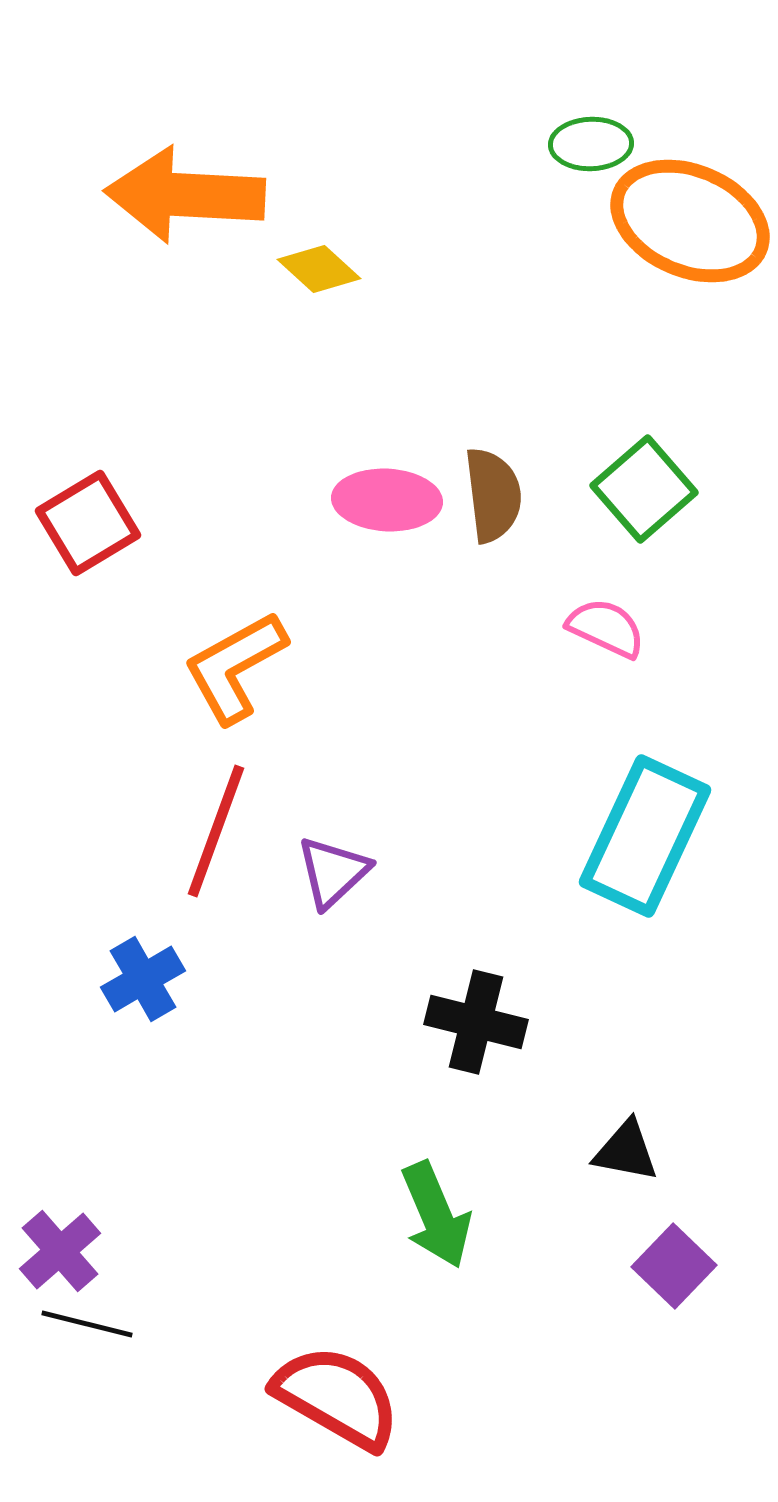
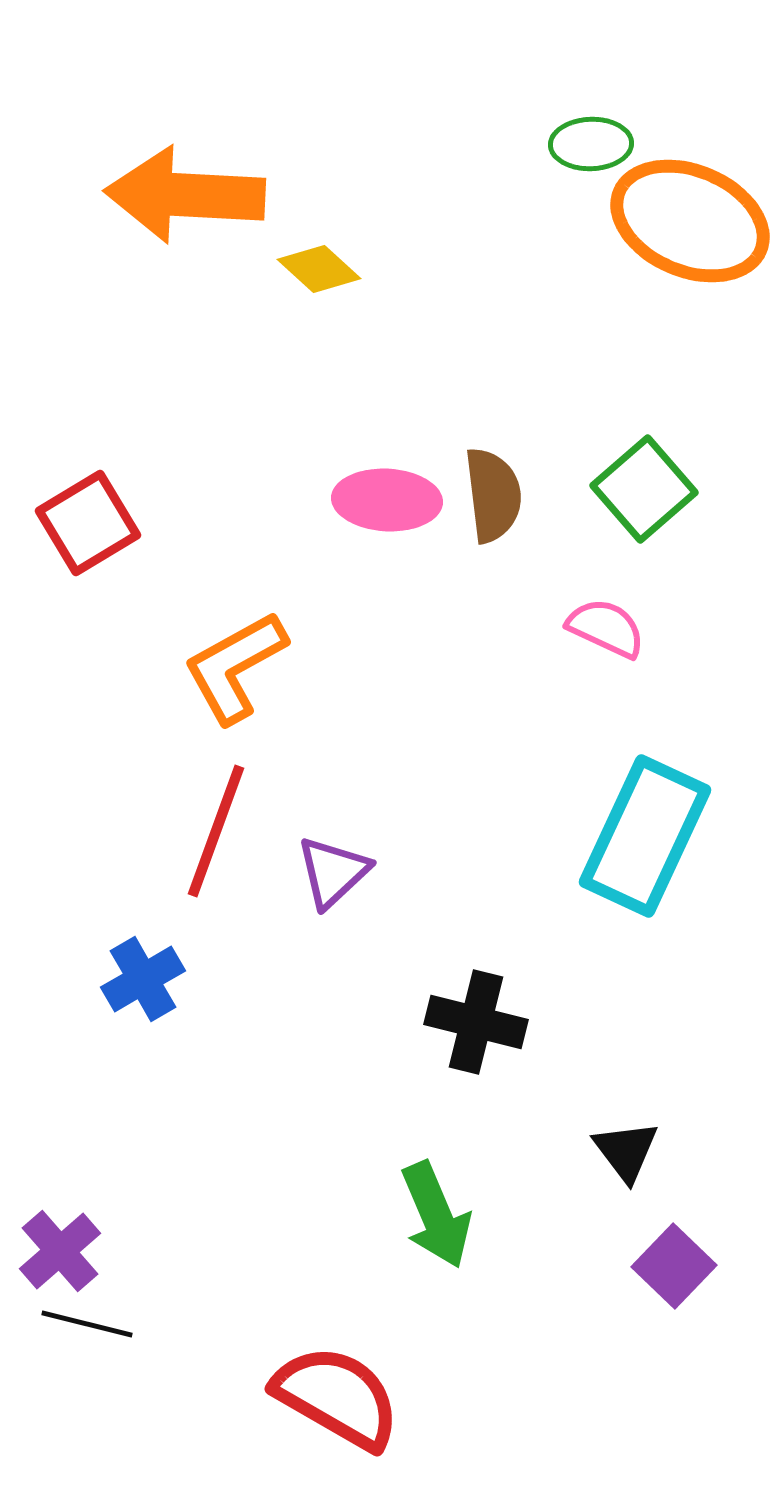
black triangle: rotated 42 degrees clockwise
